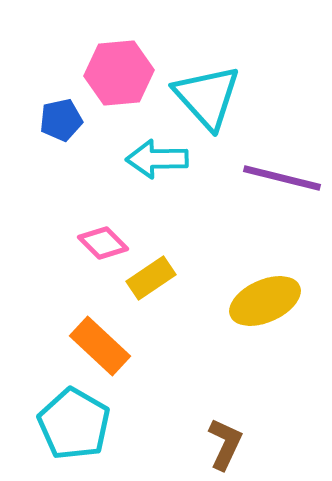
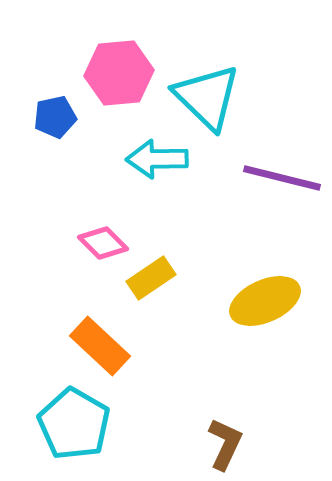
cyan triangle: rotated 4 degrees counterclockwise
blue pentagon: moved 6 px left, 3 px up
